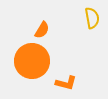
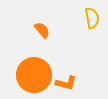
orange semicircle: rotated 72 degrees counterclockwise
orange circle: moved 2 px right, 14 px down
